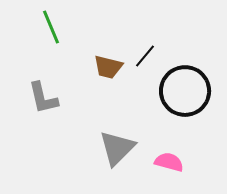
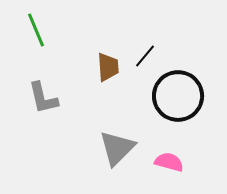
green line: moved 15 px left, 3 px down
brown trapezoid: rotated 108 degrees counterclockwise
black circle: moved 7 px left, 5 px down
